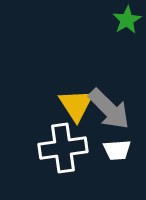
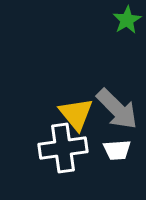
yellow triangle: moved 9 px down; rotated 6 degrees counterclockwise
gray arrow: moved 8 px right
